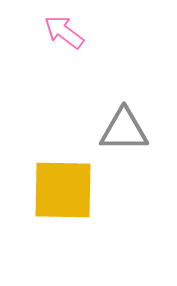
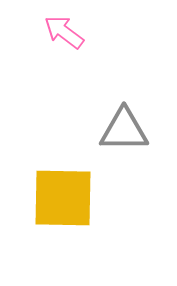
yellow square: moved 8 px down
